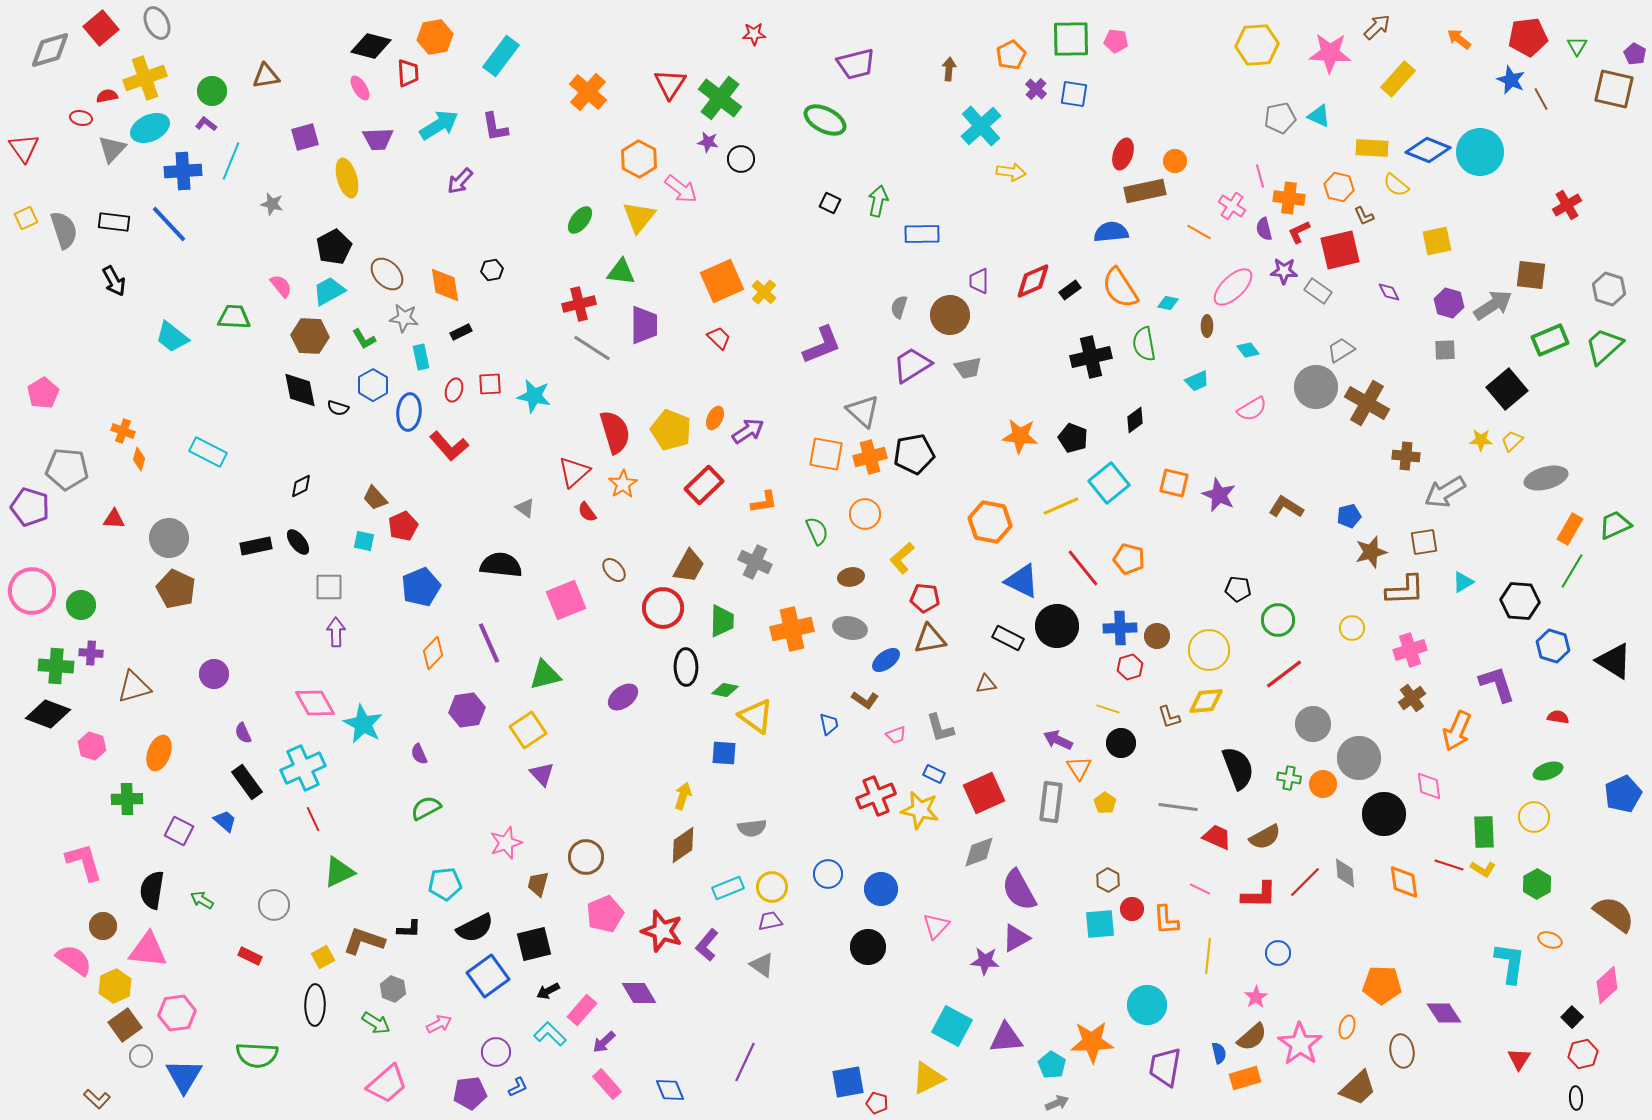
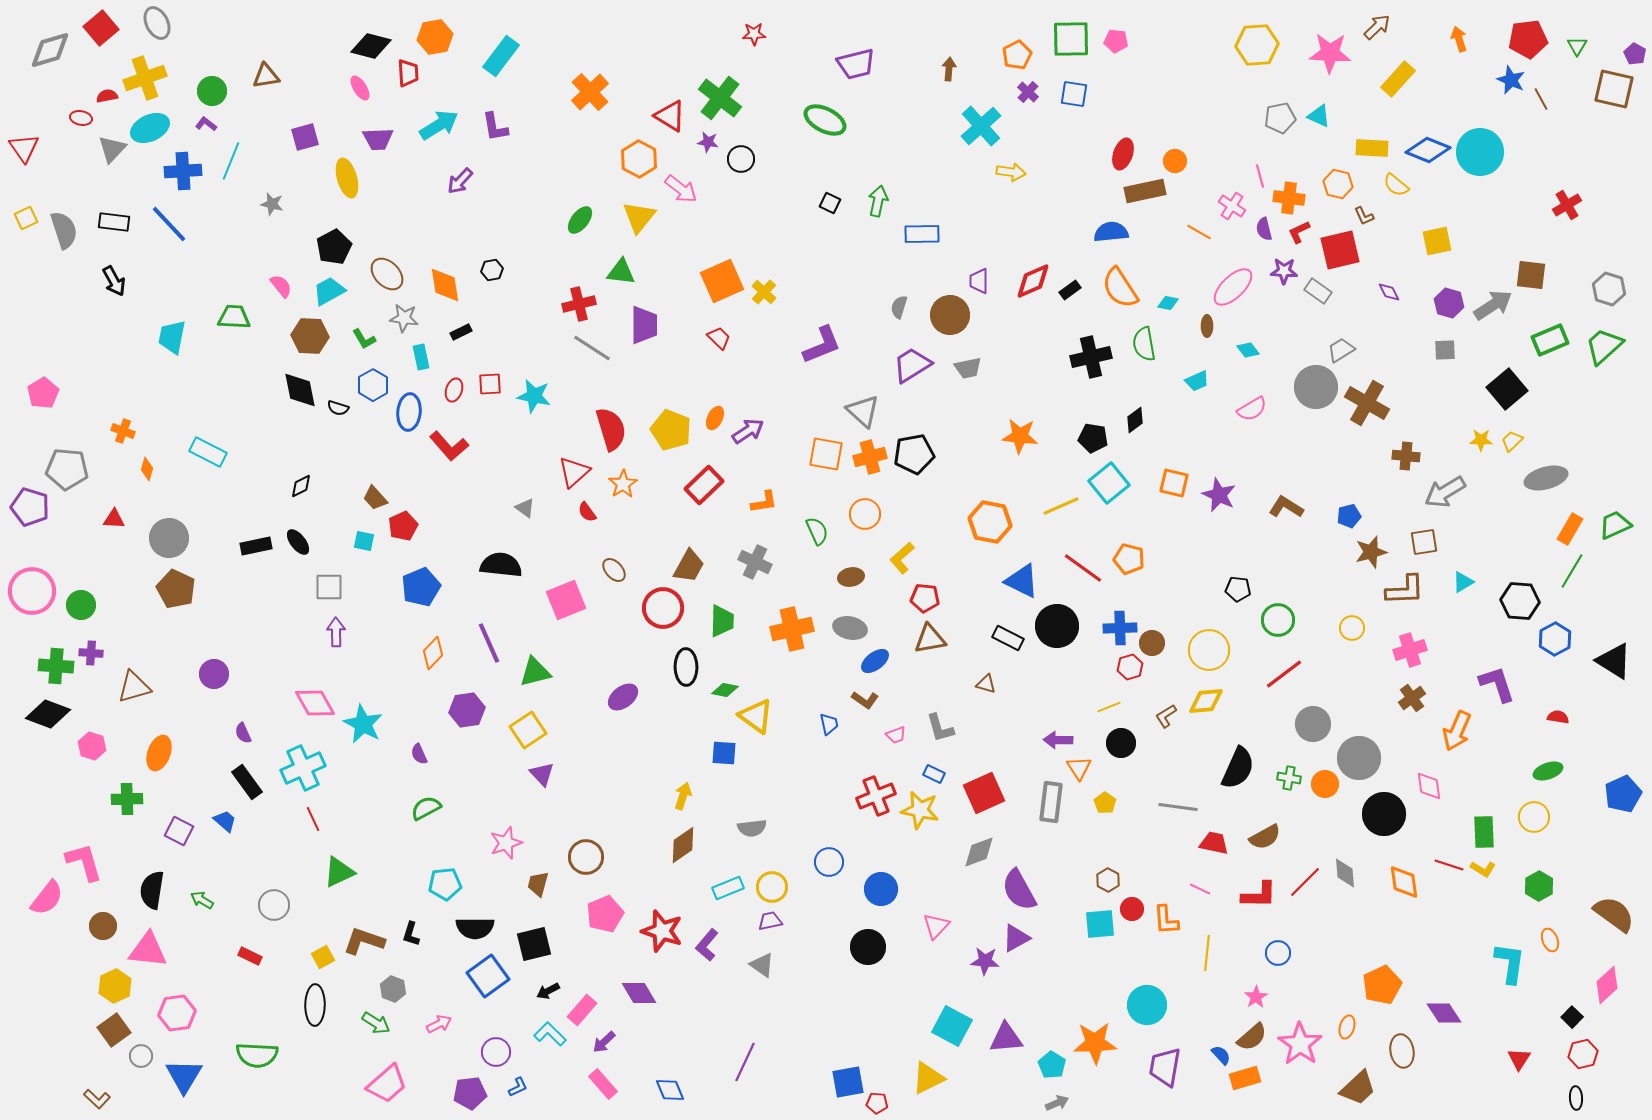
red pentagon at (1528, 37): moved 2 px down
orange arrow at (1459, 39): rotated 35 degrees clockwise
orange pentagon at (1011, 55): moved 6 px right
red triangle at (670, 84): moved 32 px down; rotated 32 degrees counterclockwise
purple cross at (1036, 89): moved 8 px left, 3 px down
orange cross at (588, 92): moved 2 px right; rotated 6 degrees clockwise
orange hexagon at (1339, 187): moved 1 px left, 3 px up
cyan trapezoid at (172, 337): rotated 63 degrees clockwise
red semicircle at (615, 432): moved 4 px left, 3 px up
black pentagon at (1073, 438): moved 20 px right; rotated 12 degrees counterclockwise
orange diamond at (139, 459): moved 8 px right, 10 px down
red line at (1083, 568): rotated 15 degrees counterclockwise
brown circle at (1157, 636): moved 5 px left, 7 px down
blue hexagon at (1553, 646): moved 2 px right, 7 px up; rotated 16 degrees clockwise
blue ellipse at (886, 660): moved 11 px left, 1 px down
green triangle at (545, 675): moved 10 px left, 3 px up
brown triangle at (986, 684): rotated 25 degrees clockwise
yellow line at (1108, 709): moved 1 px right, 2 px up; rotated 40 degrees counterclockwise
brown L-shape at (1169, 717): moved 3 px left, 1 px up; rotated 75 degrees clockwise
purple arrow at (1058, 740): rotated 24 degrees counterclockwise
black semicircle at (1238, 768): rotated 45 degrees clockwise
orange circle at (1323, 784): moved 2 px right
red trapezoid at (1217, 837): moved 3 px left, 6 px down; rotated 12 degrees counterclockwise
blue circle at (828, 874): moved 1 px right, 12 px up
green hexagon at (1537, 884): moved 2 px right, 2 px down
black semicircle at (475, 928): rotated 27 degrees clockwise
black L-shape at (409, 929): moved 2 px right, 5 px down; rotated 105 degrees clockwise
orange ellipse at (1550, 940): rotated 50 degrees clockwise
yellow line at (1208, 956): moved 1 px left, 3 px up
pink semicircle at (74, 960): moved 27 px left, 62 px up; rotated 93 degrees clockwise
orange pentagon at (1382, 985): rotated 27 degrees counterclockwise
brown square at (125, 1025): moved 11 px left, 5 px down
orange star at (1092, 1042): moved 3 px right, 1 px down
blue semicircle at (1219, 1053): moved 2 px right, 2 px down; rotated 30 degrees counterclockwise
pink rectangle at (607, 1084): moved 4 px left
red pentagon at (877, 1103): rotated 10 degrees counterclockwise
